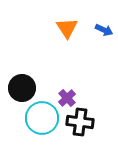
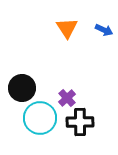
cyan circle: moved 2 px left
black cross: rotated 8 degrees counterclockwise
